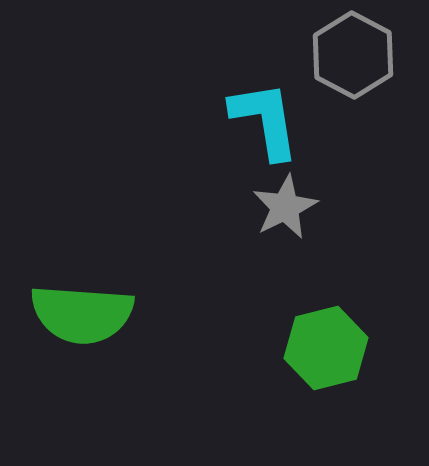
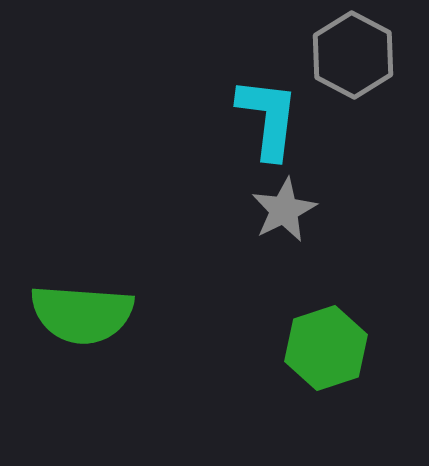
cyan L-shape: moved 3 px right, 2 px up; rotated 16 degrees clockwise
gray star: moved 1 px left, 3 px down
green hexagon: rotated 4 degrees counterclockwise
